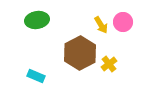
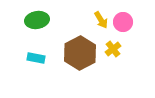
yellow arrow: moved 5 px up
yellow cross: moved 4 px right, 15 px up
cyan rectangle: moved 18 px up; rotated 12 degrees counterclockwise
